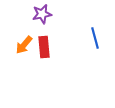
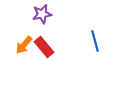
blue line: moved 3 px down
red rectangle: rotated 35 degrees counterclockwise
